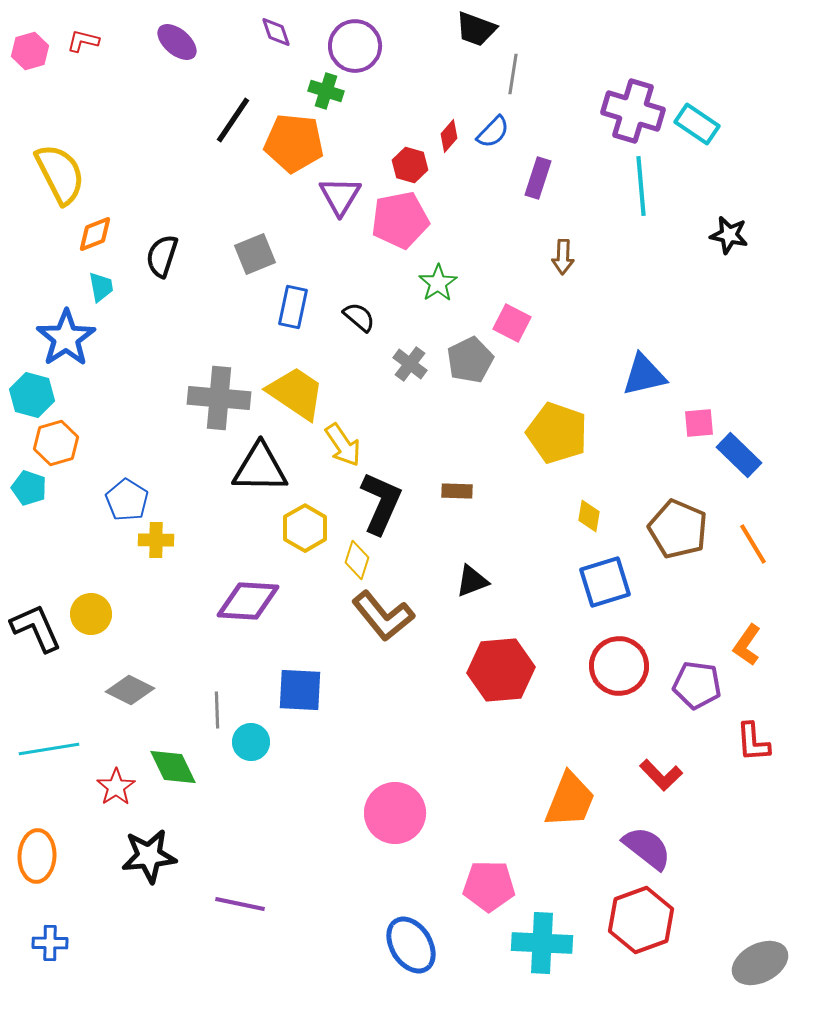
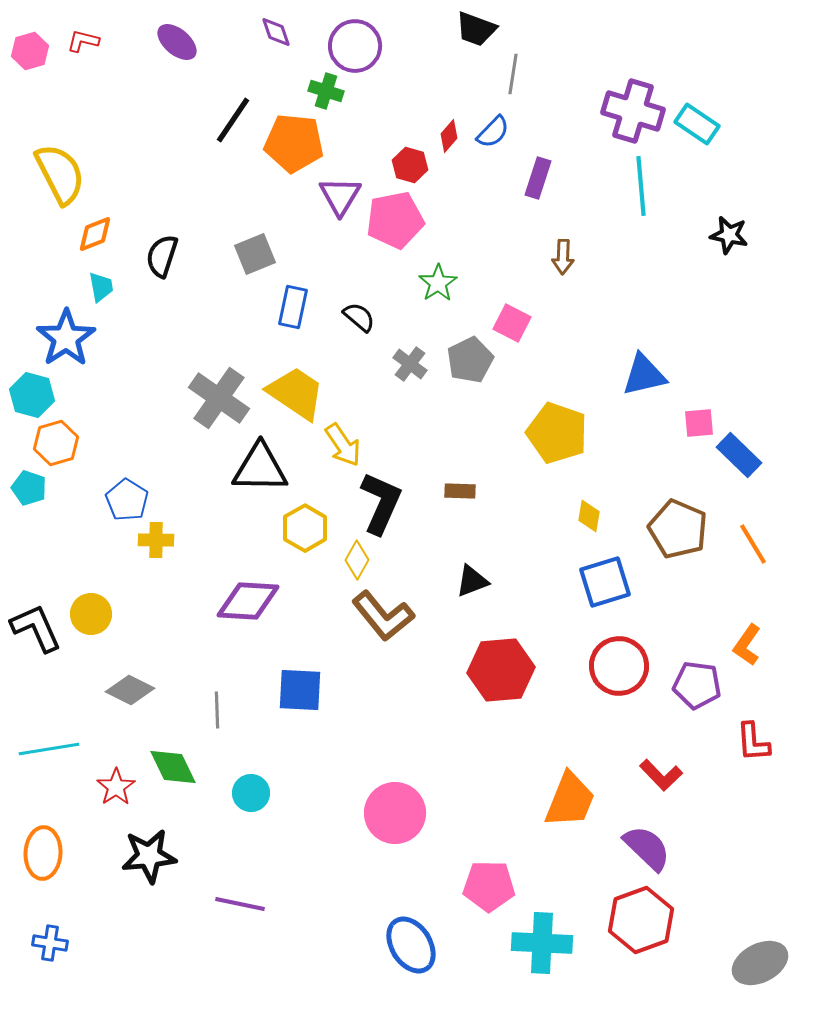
pink pentagon at (400, 220): moved 5 px left
gray cross at (219, 398): rotated 30 degrees clockwise
brown rectangle at (457, 491): moved 3 px right
yellow diamond at (357, 560): rotated 12 degrees clockwise
cyan circle at (251, 742): moved 51 px down
purple semicircle at (647, 848): rotated 6 degrees clockwise
orange ellipse at (37, 856): moved 6 px right, 3 px up
blue cross at (50, 943): rotated 8 degrees clockwise
